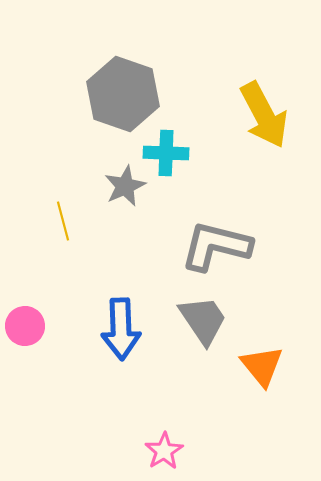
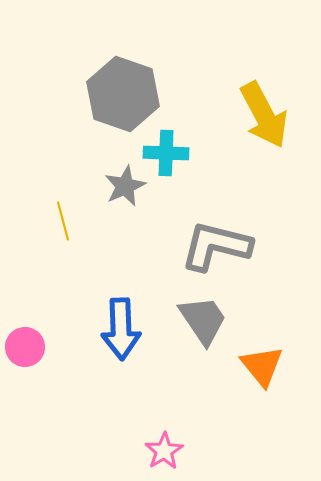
pink circle: moved 21 px down
